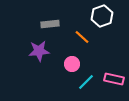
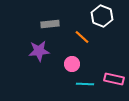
white hexagon: rotated 20 degrees counterclockwise
cyan line: moved 1 px left, 2 px down; rotated 48 degrees clockwise
